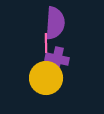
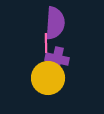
yellow circle: moved 2 px right
